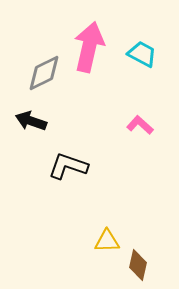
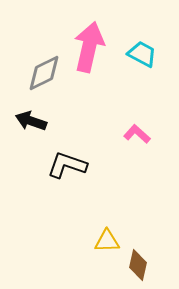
pink L-shape: moved 3 px left, 9 px down
black L-shape: moved 1 px left, 1 px up
